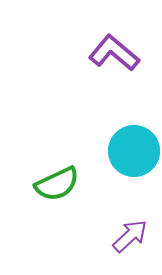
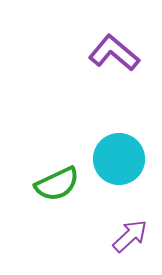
cyan circle: moved 15 px left, 8 px down
